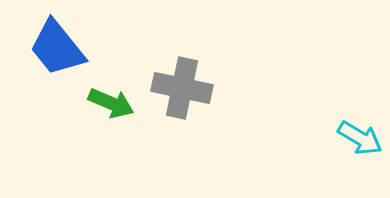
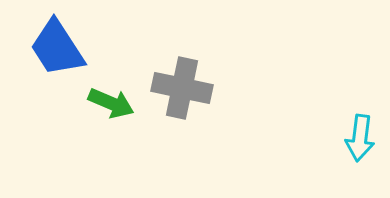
blue trapezoid: rotated 6 degrees clockwise
cyan arrow: rotated 66 degrees clockwise
